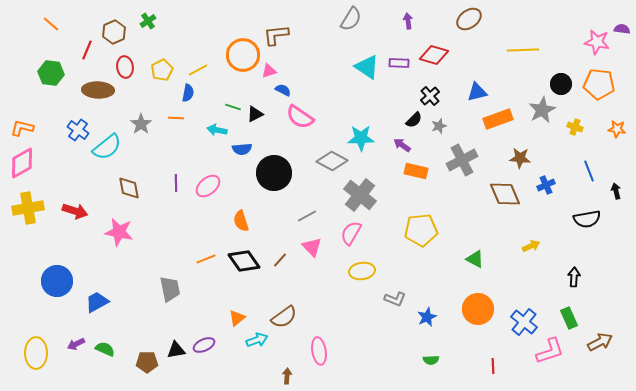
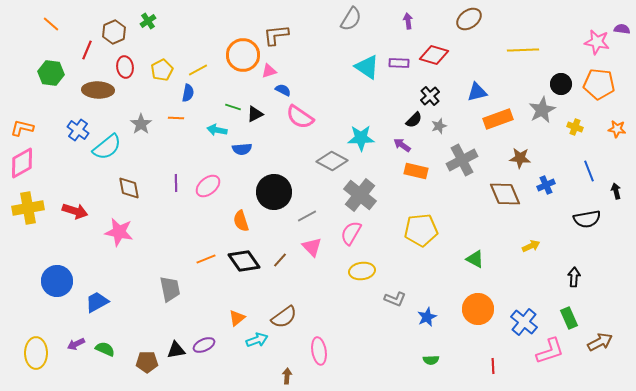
black circle at (274, 173): moved 19 px down
